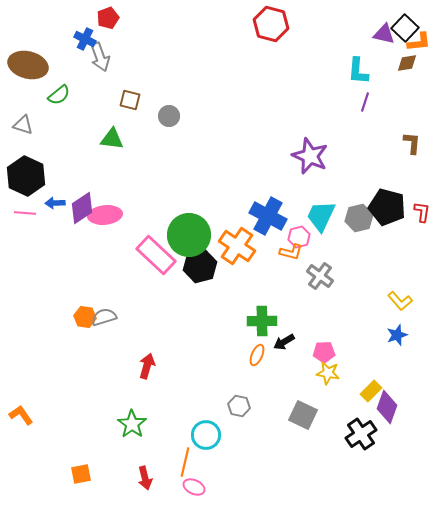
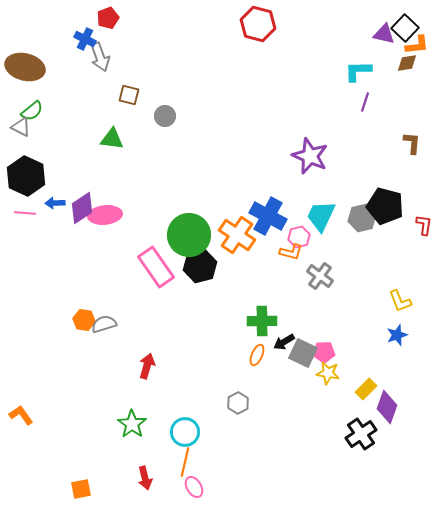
red hexagon at (271, 24): moved 13 px left
orange L-shape at (419, 42): moved 2 px left, 3 px down
brown ellipse at (28, 65): moved 3 px left, 2 px down
cyan L-shape at (358, 71): rotated 84 degrees clockwise
green semicircle at (59, 95): moved 27 px left, 16 px down
brown square at (130, 100): moved 1 px left, 5 px up
gray circle at (169, 116): moved 4 px left
gray triangle at (23, 125): moved 2 px left, 2 px down; rotated 10 degrees clockwise
black pentagon at (387, 207): moved 2 px left, 1 px up
red L-shape at (422, 212): moved 2 px right, 13 px down
gray hexagon at (359, 218): moved 3 px right
orange cross at (237, 246): moved 11 px up
pink rectangle at (156, 255): moved 12 px down; rotated 12 degrees clockwise
yellow L-shape at (400, 301): rotated 20 degrees clockwise
orange hexagon at (85, 317): moved 1 px left, 3 px down
gray semicircle at (104, 317): moved 7 px down
yellow rectangle at (371, 391): moved 5 px left, 2 px up
gray hexagon at (239, 406): moved 1 px left, 3 px up; rotated 20 degrees clockwise
gray square at (303, 415): moved 62 px up
cyan circle at (206, 435): moved 21 px left, 3 px up
orange square at (81, 474): moved 15 px down
pink ellipse at (194, 487): rotated 35 degrees clockwise
